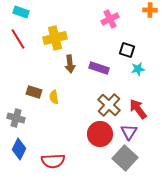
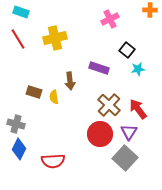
black square: rotated 21 degrees clockwise
brown arrow: moved 17 px down
gray cross: moved 6 px down
